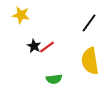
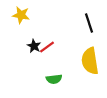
black line: rotated 54 degrees counterclockwise
